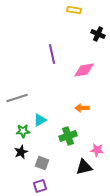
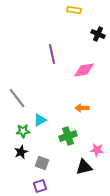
gray line: rotated 70 degrees clockwise
